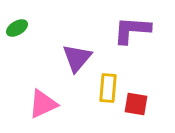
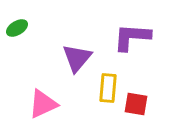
purple L-shape: moved 7 px down
